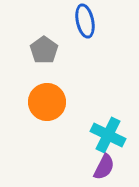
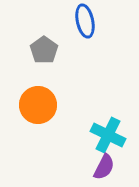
orange circle: moved 9 px left, 3 px down
